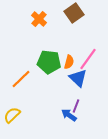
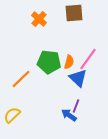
brown square: rotated 30 degrees clockwise
